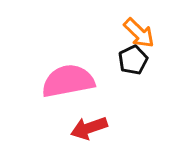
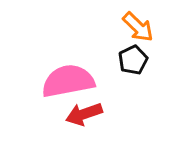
orange arrow: moved 1 px left, 6 px up
red arrow: moved 5 px left, 14 px up
